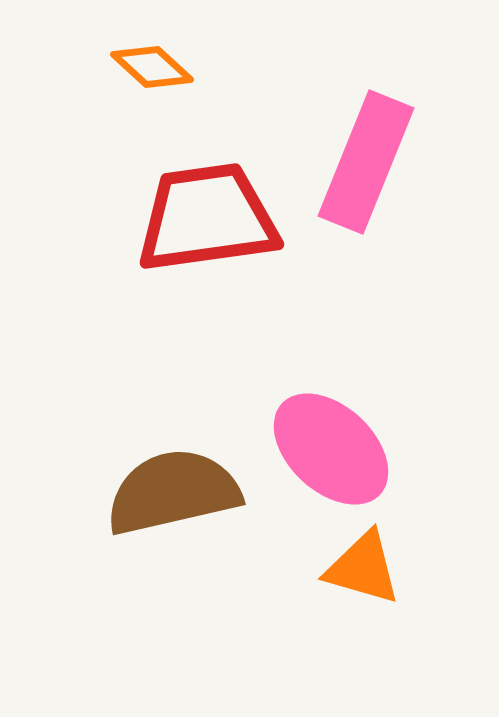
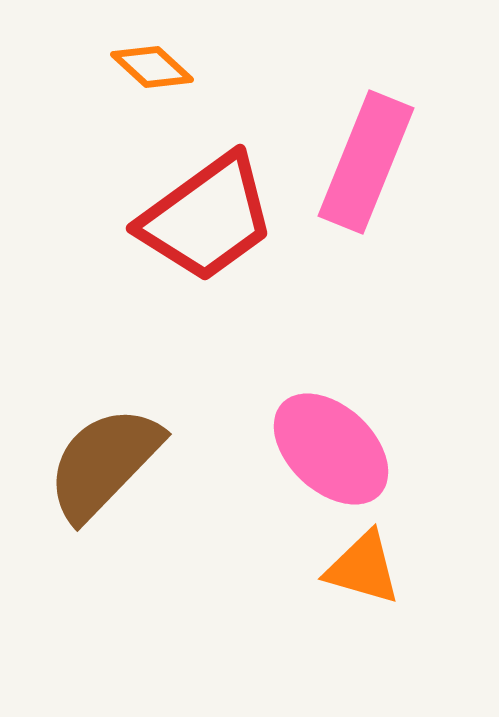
red trapezoid: rotated 152 degrees clockwise
brown semicircle: moved 69 px left, 29 px up; rotated 33 degrees counterclockwise
